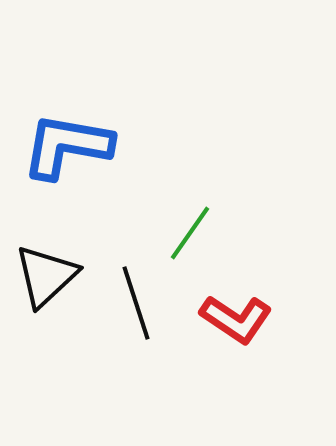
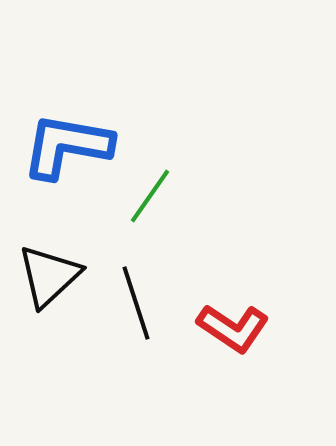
green line: moved 40 px left, 37 px up
black triangle: moved 3 px right
red L-shape: moved 3 px left, 9 px down
